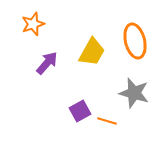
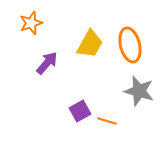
orange star: moved 2 px left, 1 px up
orange ellipse: moved 5 px left, 4 px down
yellow trapezoid: moved 2 px left, 8 px up
gray star: moved 5 px right, 2 px up
